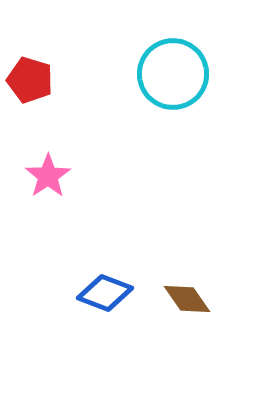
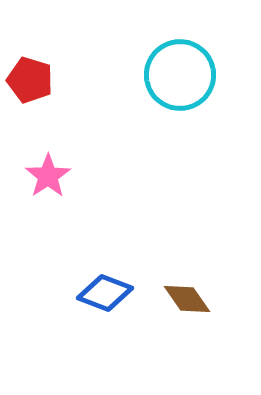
cyan circle: moved 7 px right, 1 px down
